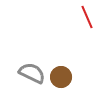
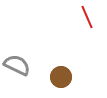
gray semicircle: moved 15 px left, 8 px up
